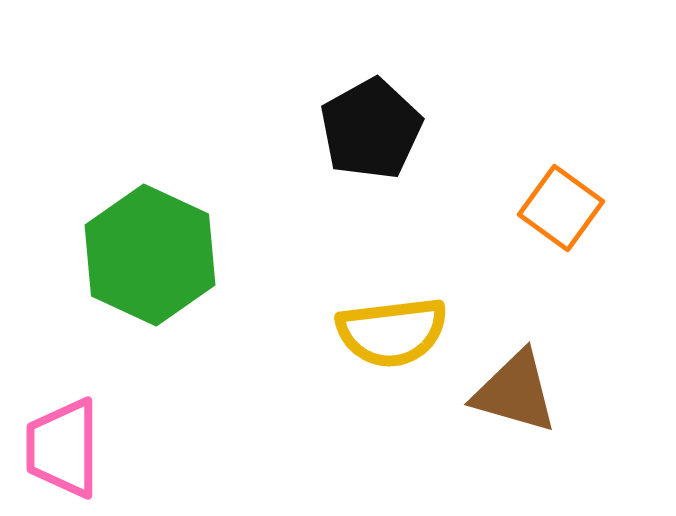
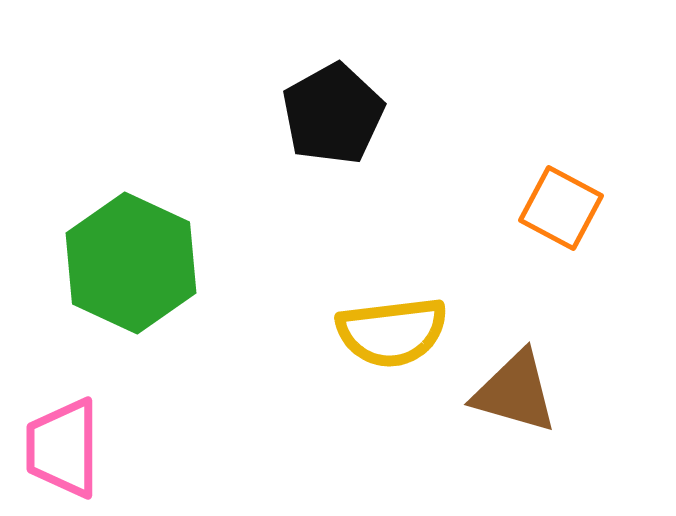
black pentagon: moved 38 px left, 15 px up
orange square: rotated 8 degrees counterclockwise
green hexagon: moved 19 px left, 8 px down
